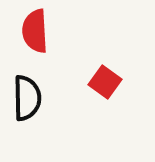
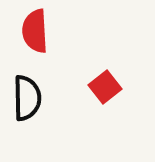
red square: moved 5 px down; rotated 16 degrees clockwise
